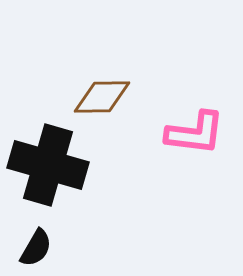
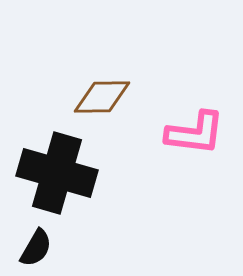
black cross: moved 9 px right, 8 px down
